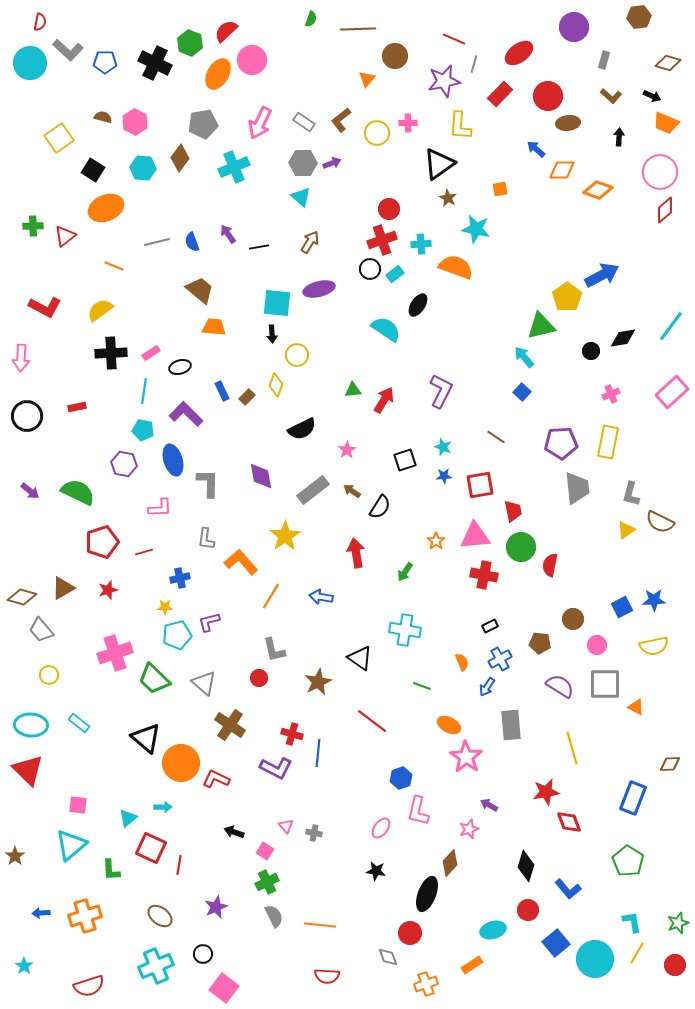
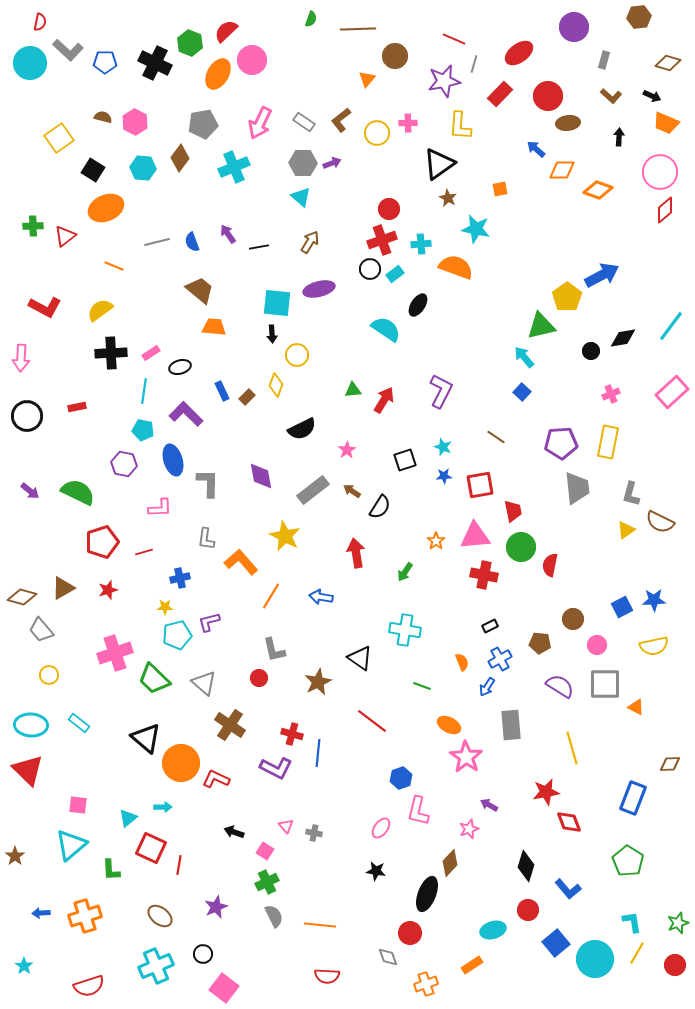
yellow star at (285, 536): rotated 12 degrees counterclockwise
